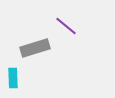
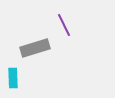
purple line: moved 2 px left, 1 px up; rotated 25 degrees clockwise
